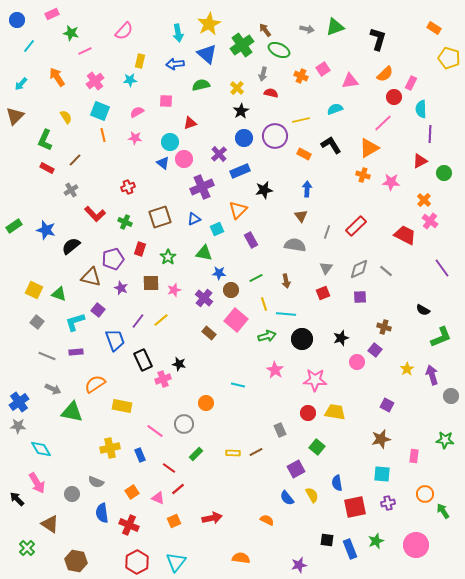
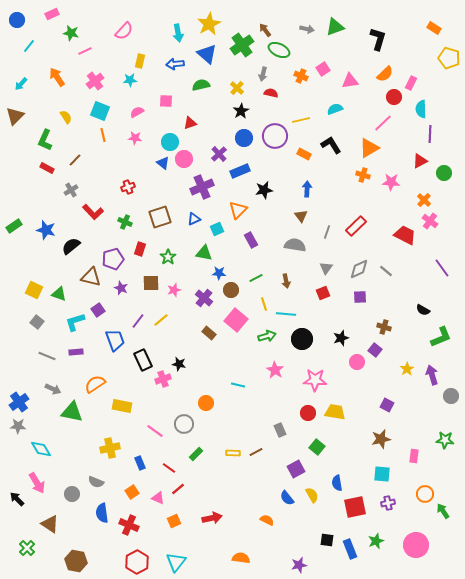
red L-shape at (95, 214): moved 2 px left, 2 px up
purple square at (98, 310): rotated 16 degrees clockwise
blue rectangle at (140, 455): moved 8 px down
